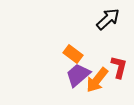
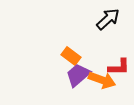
orange rectangle: moved 2 px left, 2 px down
red L-shape: rotated 75 degrees clockwise
orange arrow: moved 5 px right; rotated 108 degrees counterclockwise
